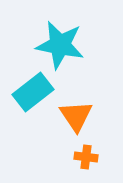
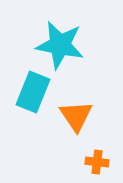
cyan rectangle: rotated 30 degrees counterclockwise
orange cross: moved 11 px right, 5 px down
